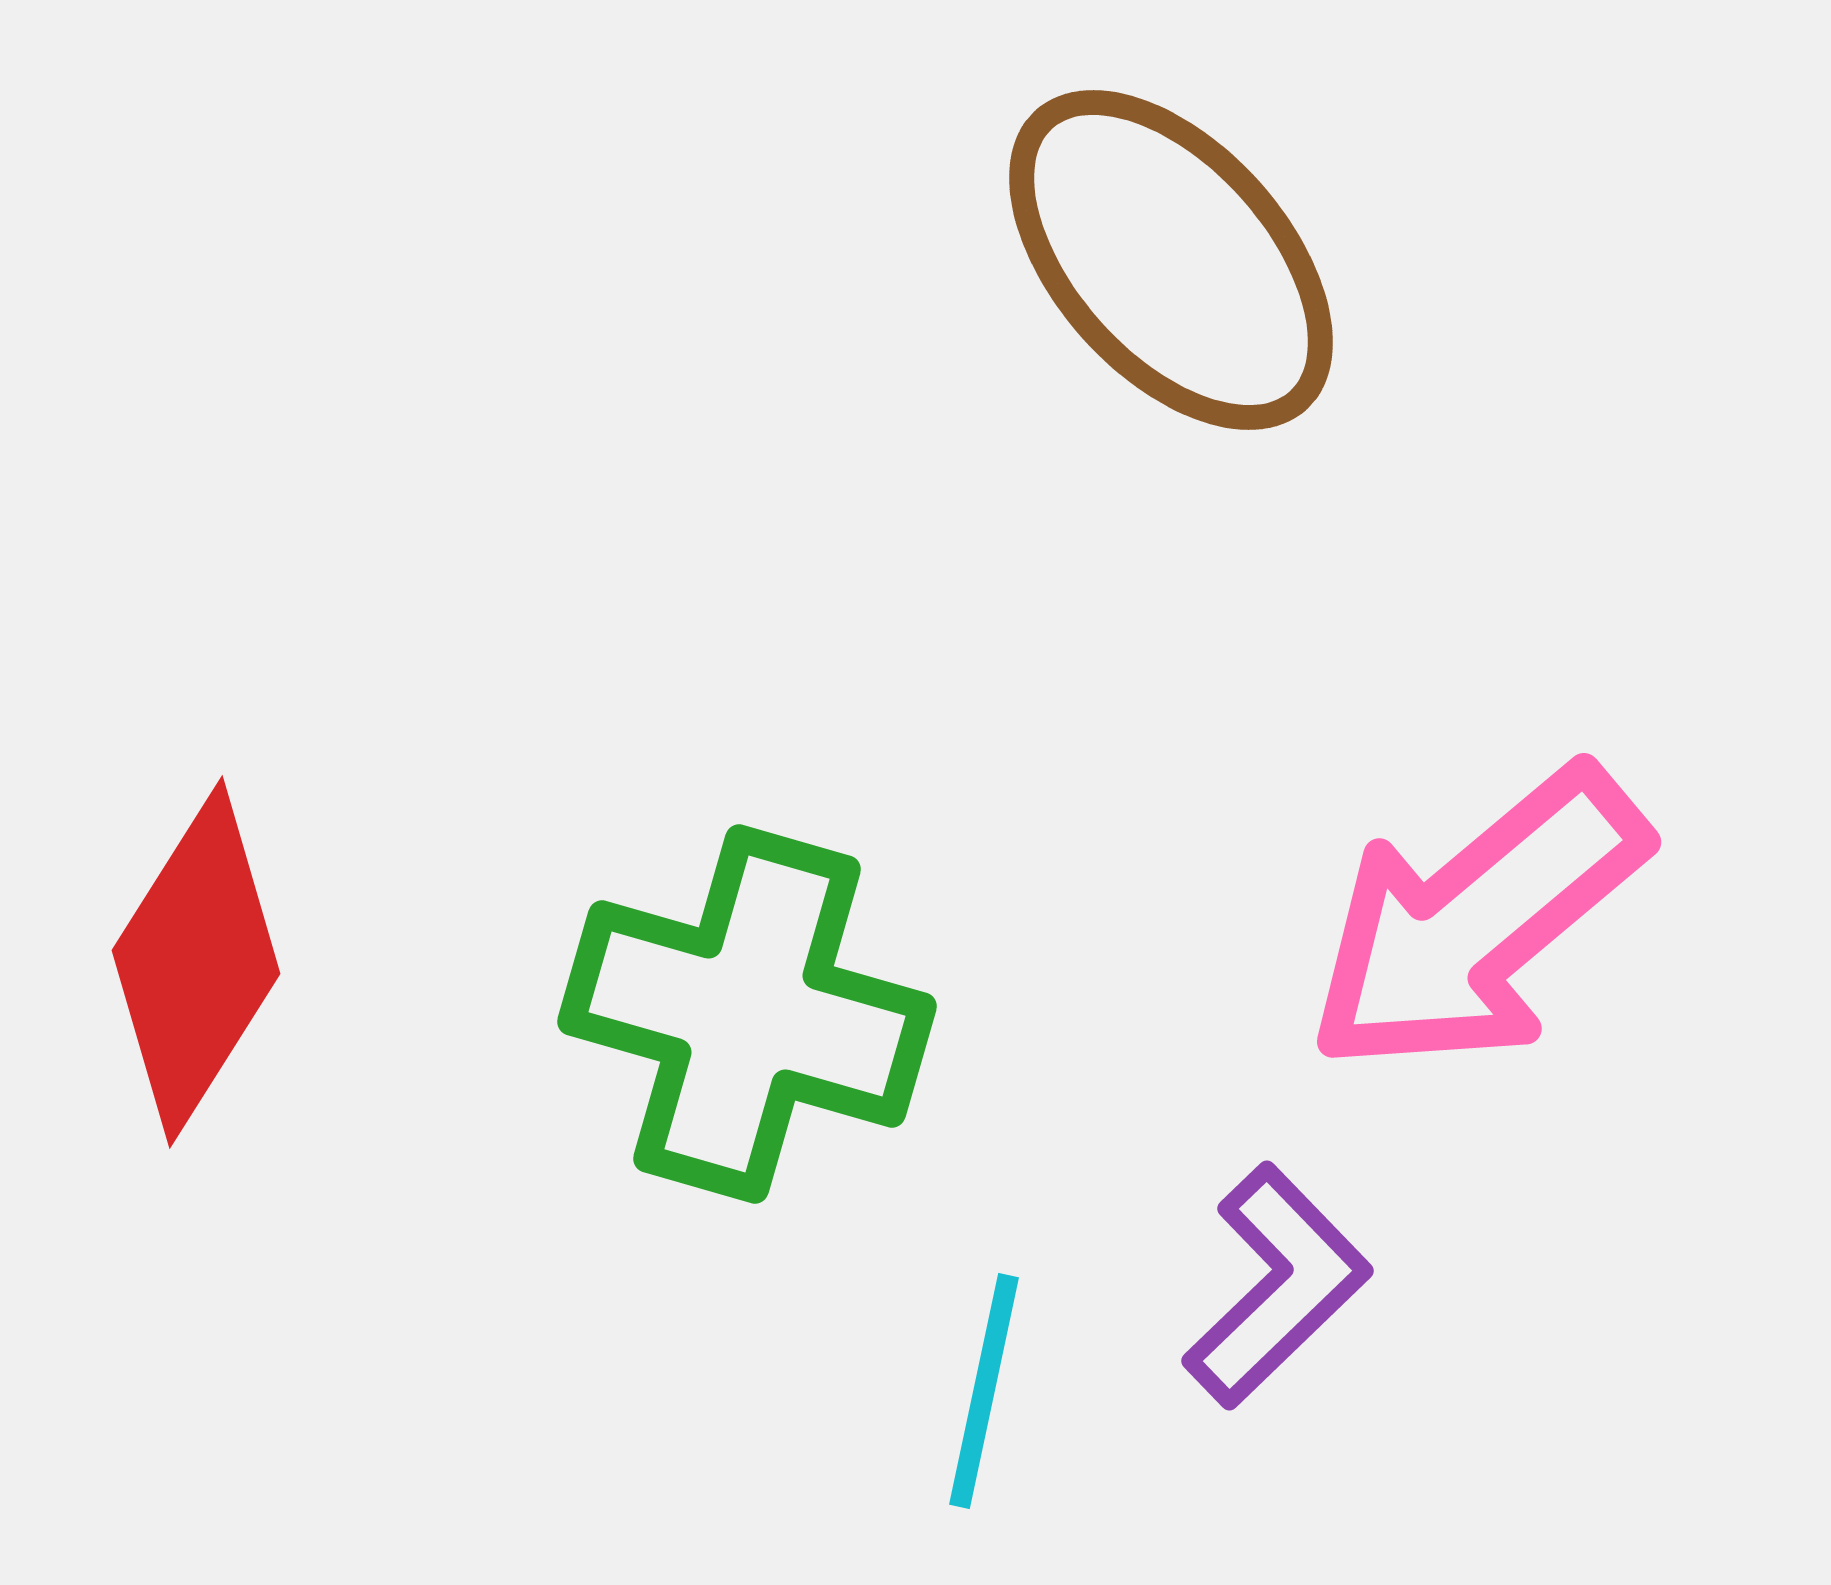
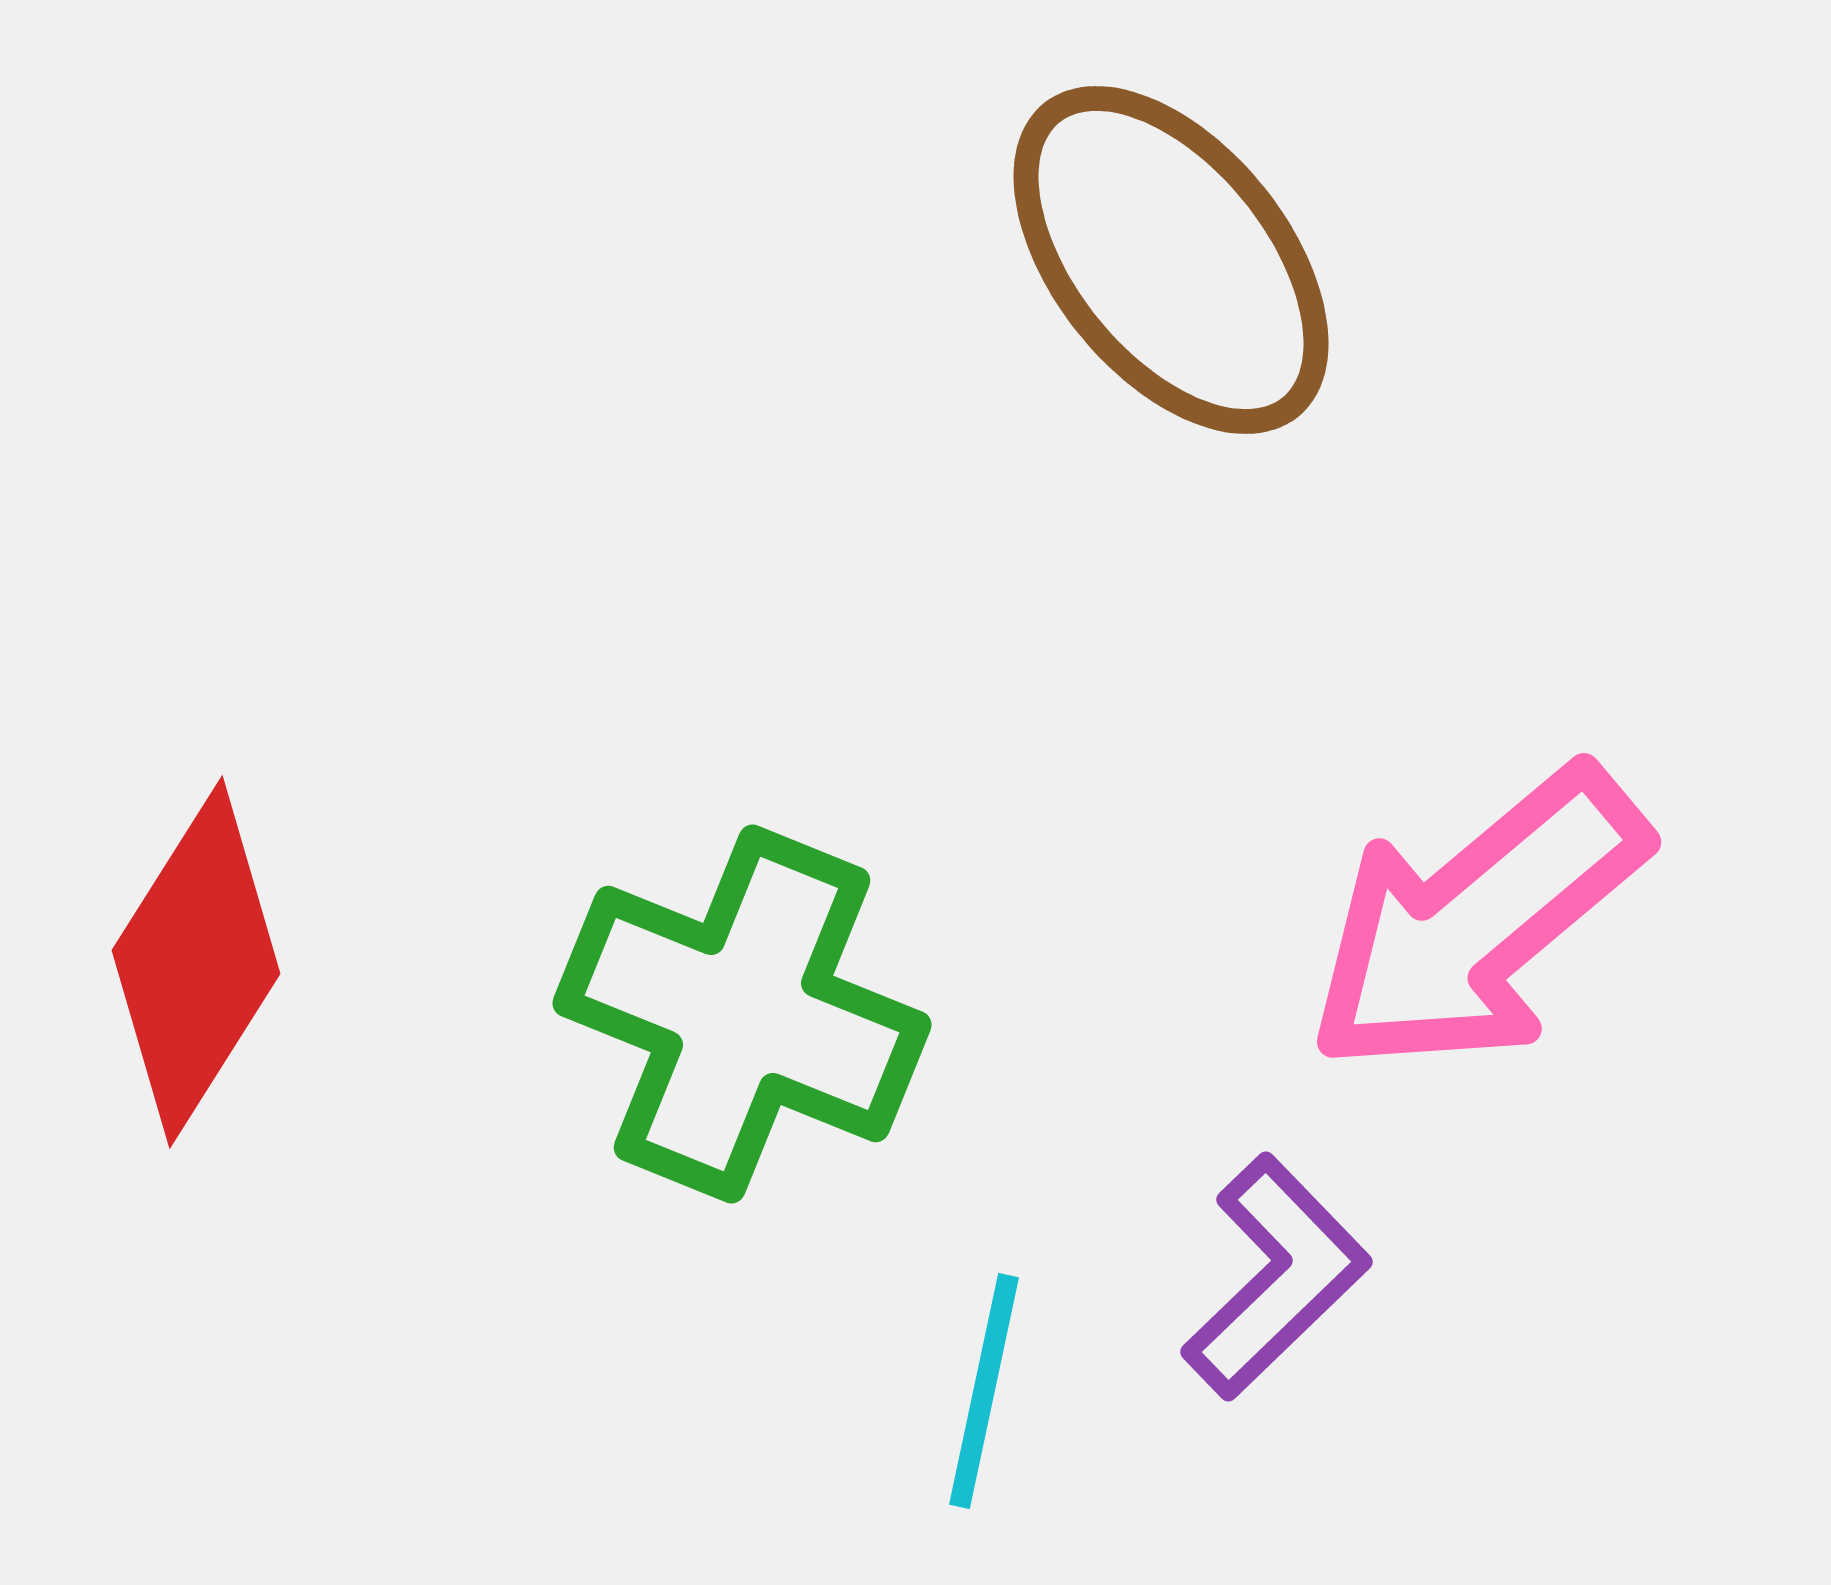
brown ellipse: rotated 3 degrees clockwise
green cross: moved 5 px left; rotated 6 degrees clockwise
purple L-shape: moved 1 px left, 9 px up
